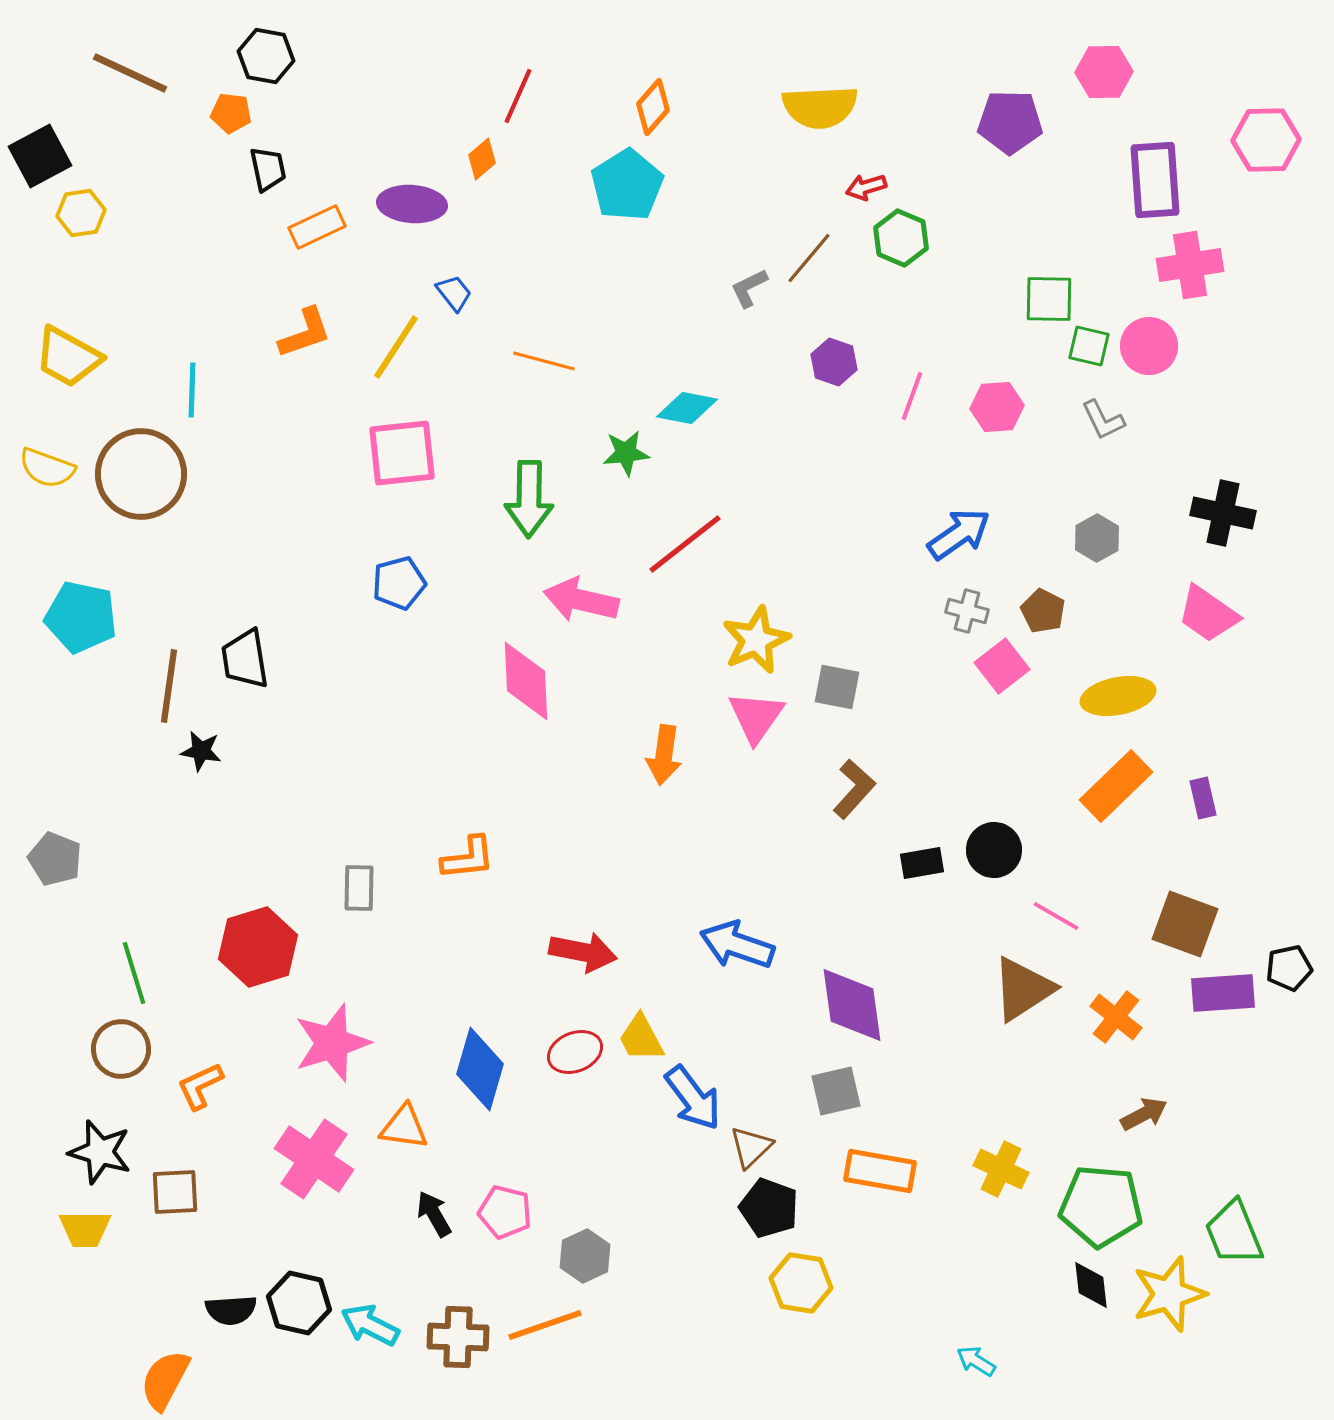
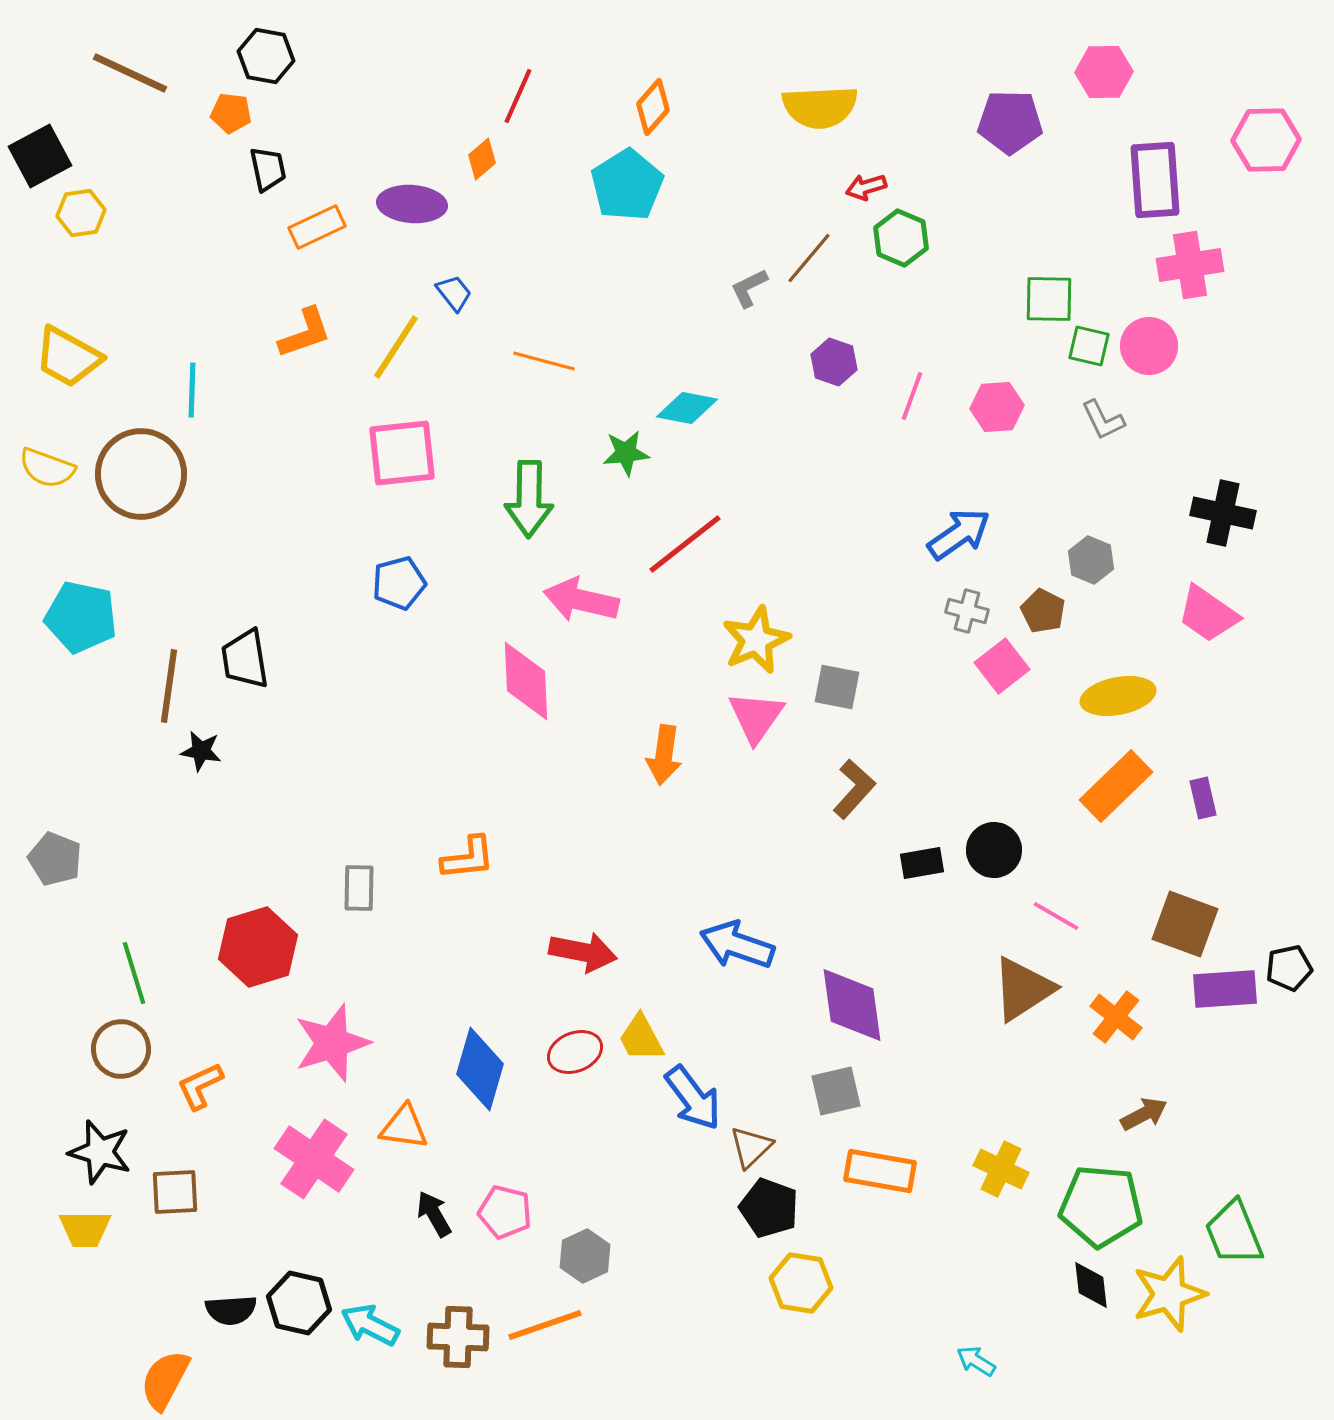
gray hexagon at (1097, 538): moved 6 px left, 22 px down; rotated 9 degrees counterclockwise
purple rectangle at (1223, 993): moved 2 px right, 4 px up
